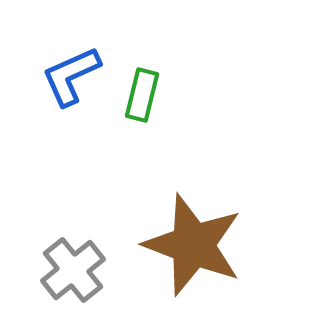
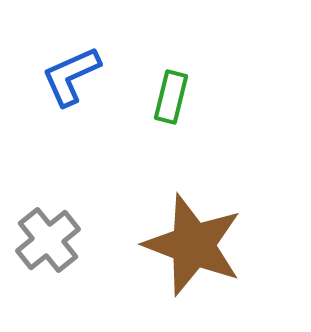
green rectangle: moved 29 px right, 2 px down
gray cross: moved 25 px left, 30 px up
